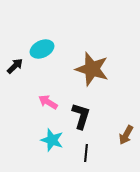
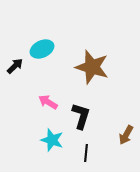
brown star: moved 2 px up
